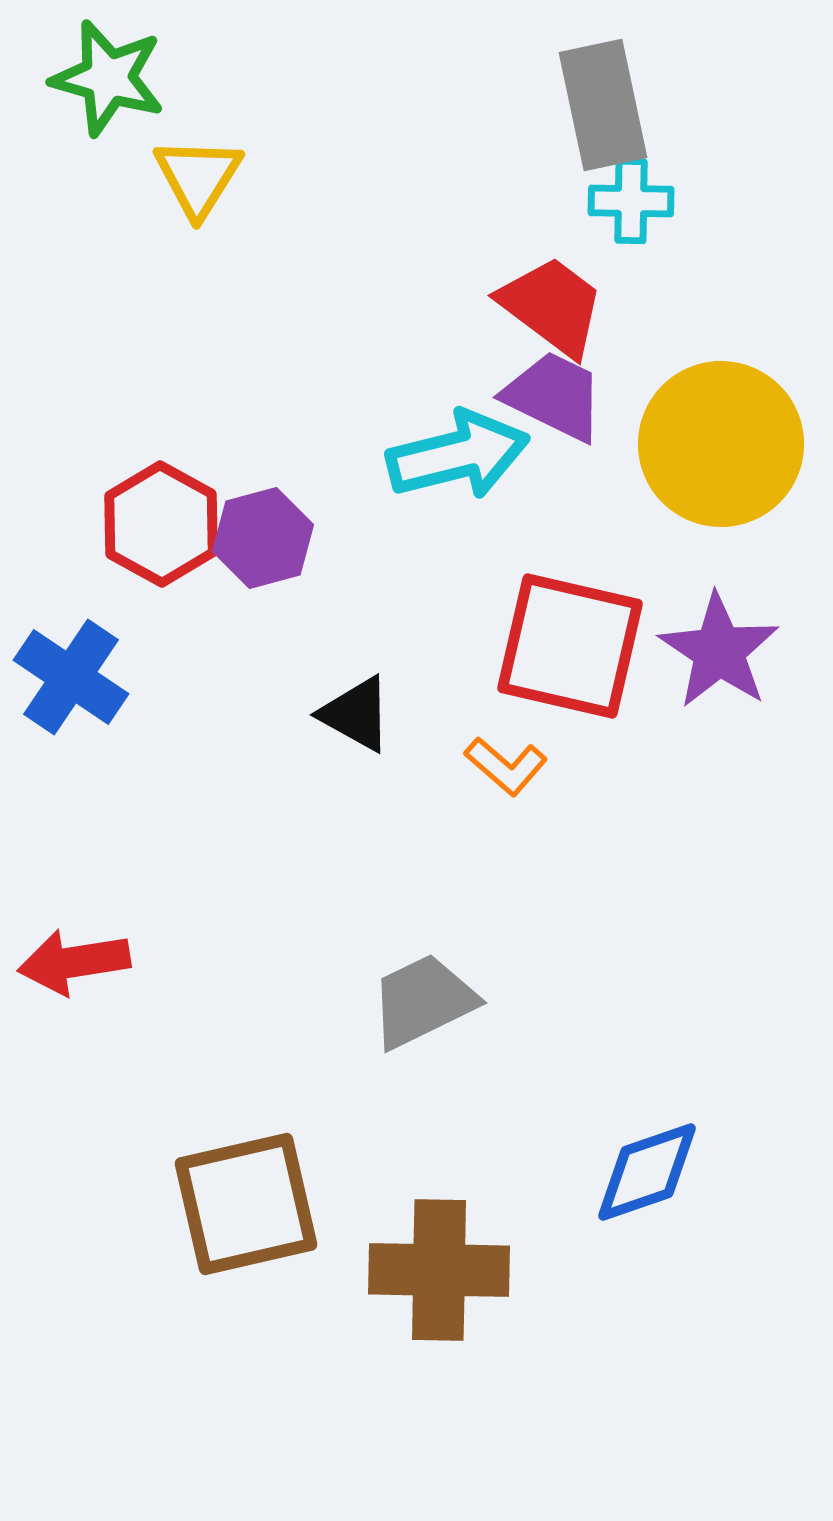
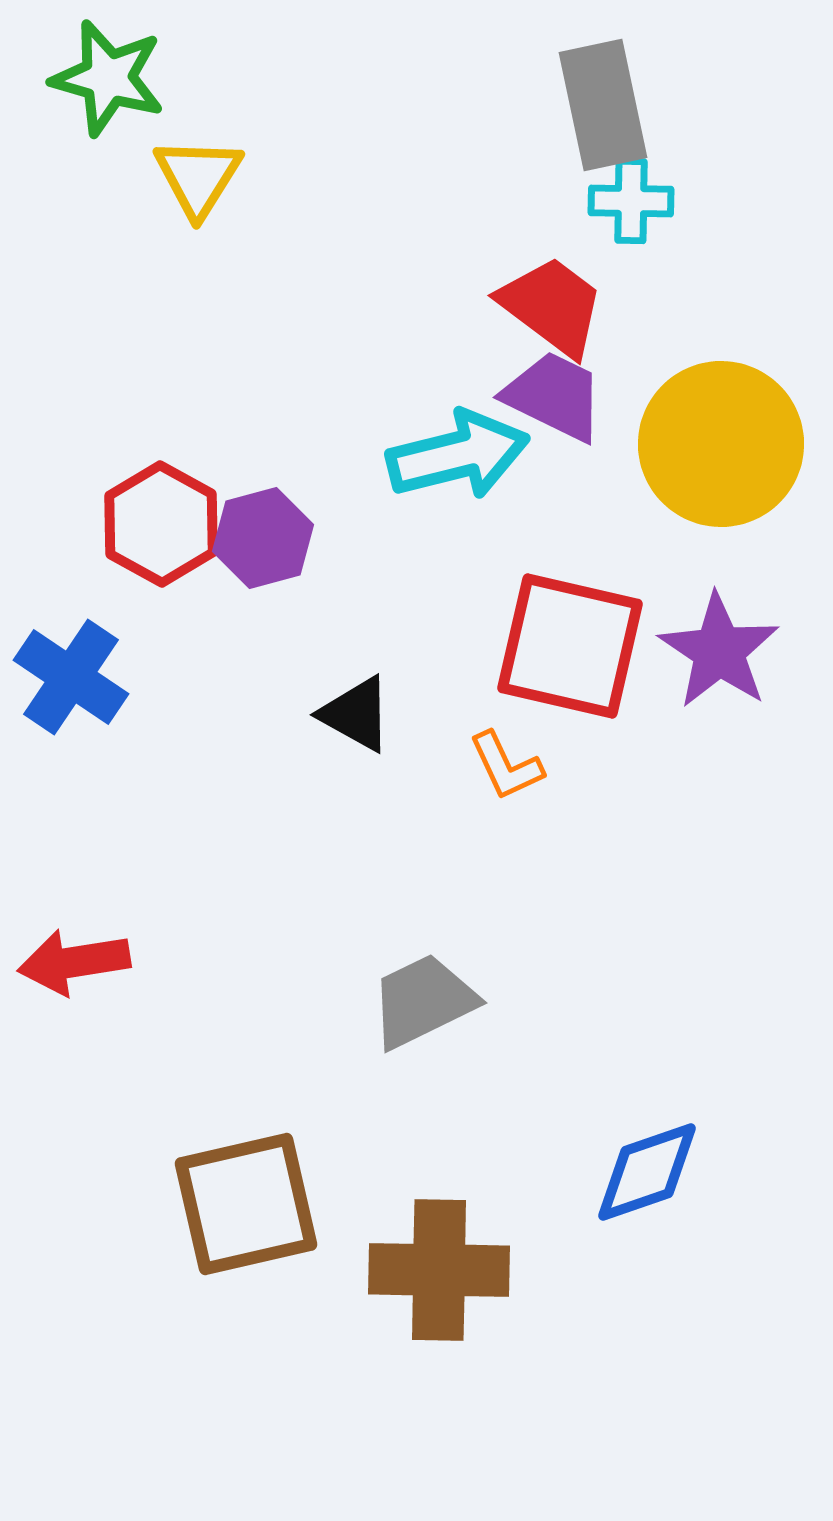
orange L-shape: rotated 24 degrees clockwise
